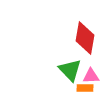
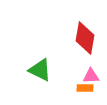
green triangle: moved 30 px left; rotated 20 degrees counterclockwise
